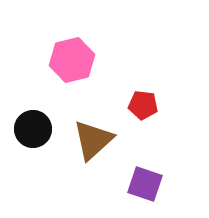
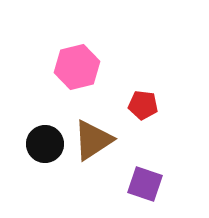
pink hexagon: moved 5 px right, 7 px down
black circle: moved 12 px right, 15 px down
brown triangle: rotated 9 degrees clockwise
